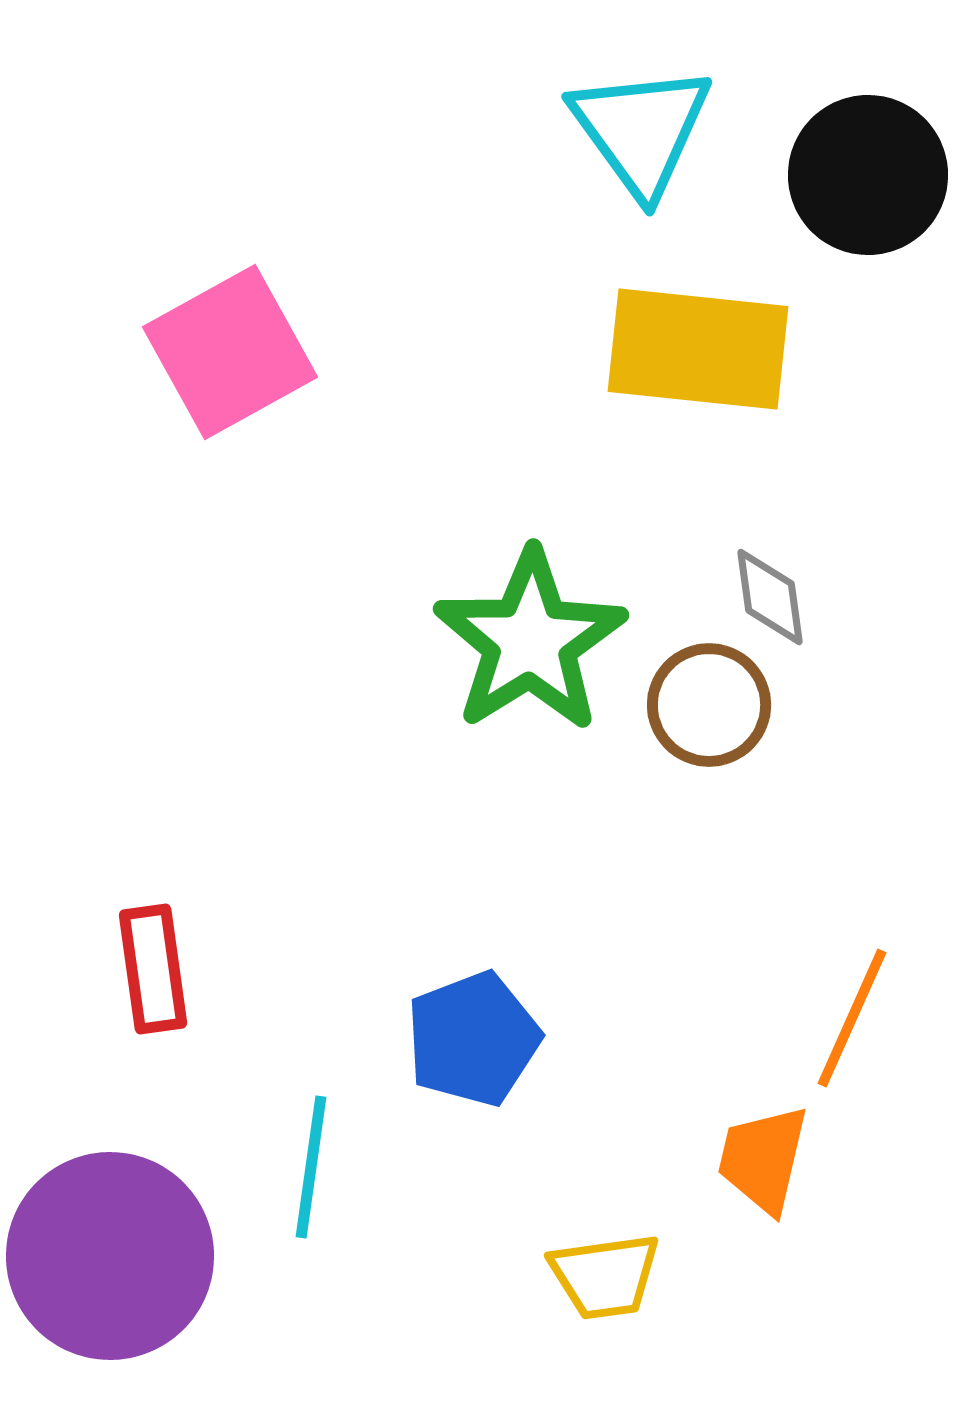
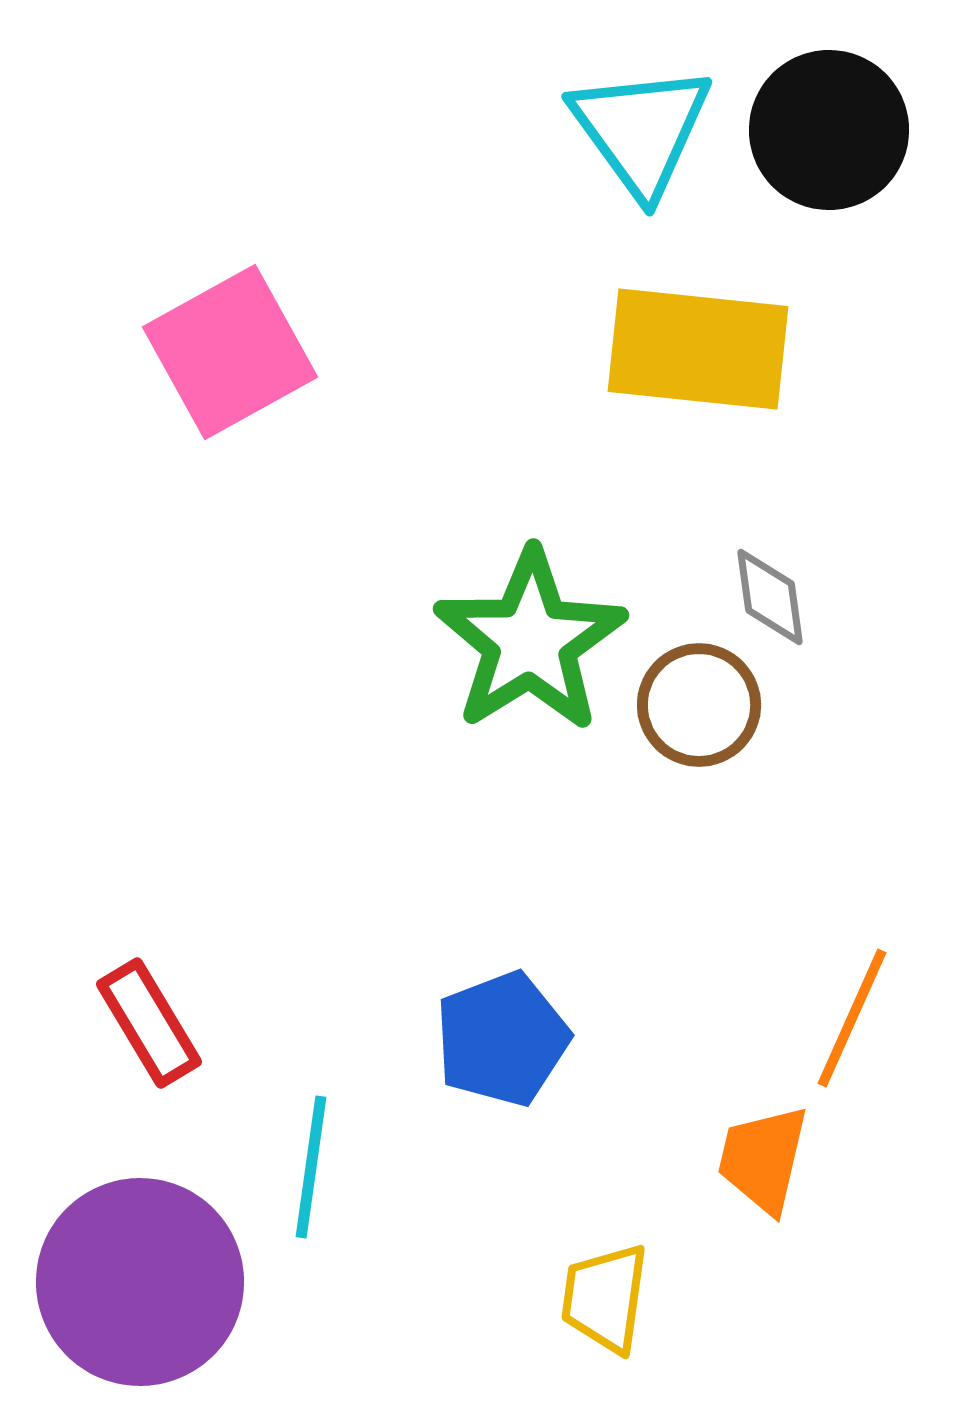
black circle: moved 39 px left, 45 px up
brown circle: moved 10 px left
red rectangle: moved 4 px left, 54 px down; rotated 23 degrees counterclockwise
blue pentagon: moved 29 px right
purple circle: moved 30 px right, 26 px down
yellow trapezoid: moved 22 px down; rotated 106 degrees clockwise
